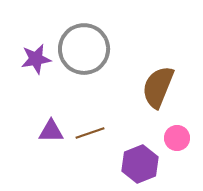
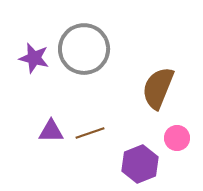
purple star: moved 2 px left, 1 px up; rotated 24 degrees clockwise
brown semicircle: moved 1 px down
